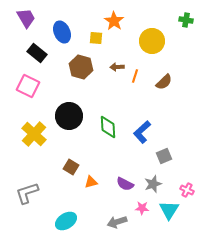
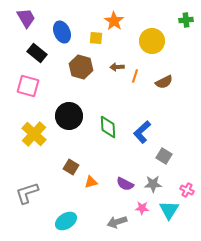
green cross: rotated 16 degrees counterclockwise
brown semicircle: rotated 18 degrees clockwise
pink square: rotated 10 degrees counterclockwise
gray square: rotated 35 degrees counterclockwise
gray star: rotated 18 degrees clockwise
